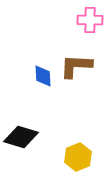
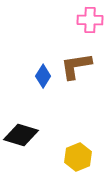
brown L-shape: rotated 12 degrees counterclockwise
blue diamond: rotated 35 degrees clockwise
black diamond: moved 2 px up
